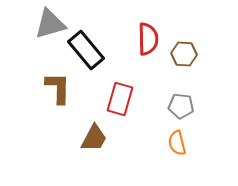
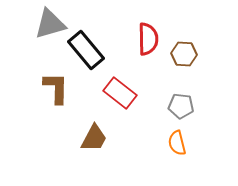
brown L-shape: moved 2 px left
red rectangle: moved 6 px up; rotated 68 degrees counterclockwise
